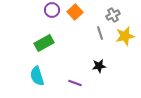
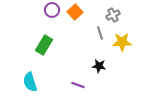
yellow star: moved 3 px left, 6 px down; rotated 12 degrees clockwise
green rectangle: moved 2 px down; rotated 30 degrees counterclockwise
black star: rotated 16 degrees clockwise
cyan semicircle: moved 7 px left, 6 px down
purple line: moved 3 px right, 2 px down
